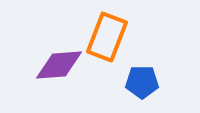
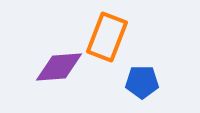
purple diamond: moved 2 px down
